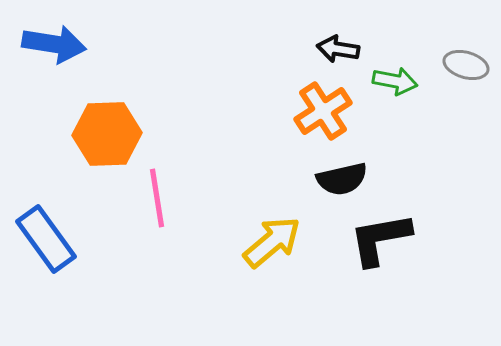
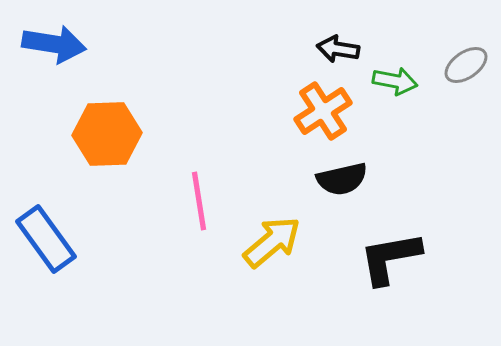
gray ellipse: rotated 51 degrees counterclockwise
pink line: moved 42 px right, 3 px down
black L-shape: moved 10 px right, 19 px down
